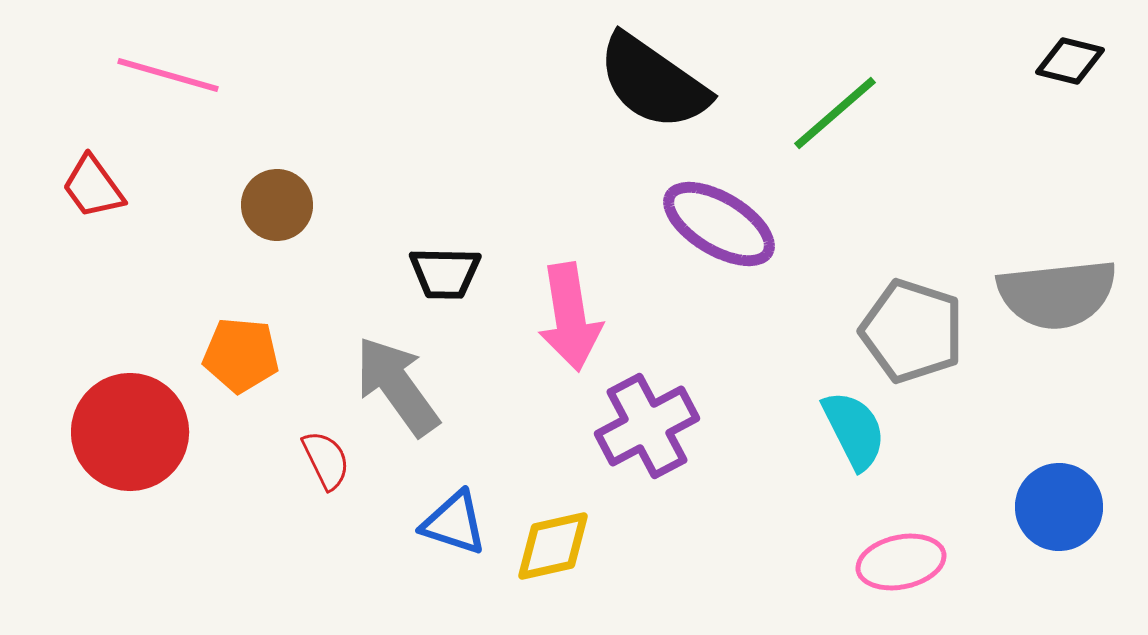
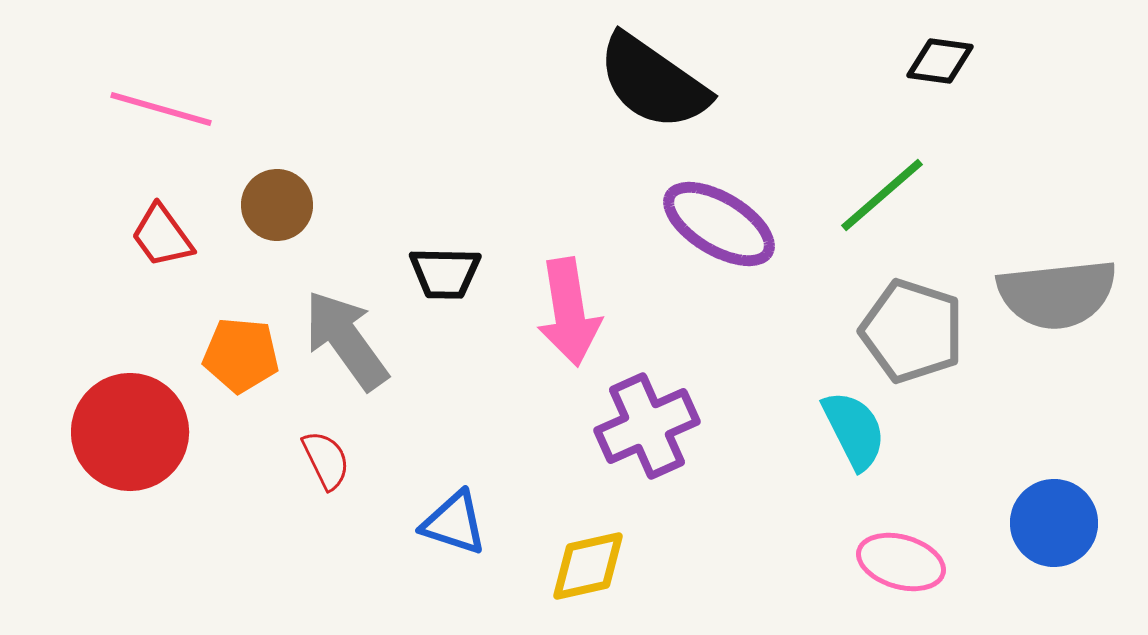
black diamond: moved 130 px left; rotated 6 degrees counterclockwise
pink line: moved 7 px left, 34 px down
green line: moved 47 px right, 82 px down
red trapezoid: moved 69 px right, 49 px down
pink arrow: moved 1 px left, 5 px up
gray arrow: moved 51 px left, 46 px up
purple cross: rotated 4 degrees clockwise
blue circle: moved 5 px left, 16 px down
yellow diamond: moved 35 px right, 20 px down
pink ellipse: rotated 28 degrees clockwise
